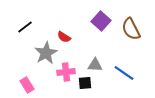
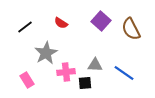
red semicircle: moved 3 px left, 14 px up
pink rectangle: moved 5 px up
